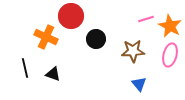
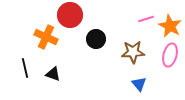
red circle: moved 1 px left, 1 px up
brown star: moved 1 px down
